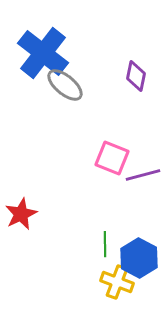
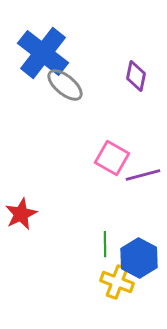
pink square: rotated 8 degrees clockwise
